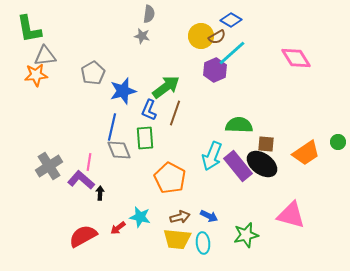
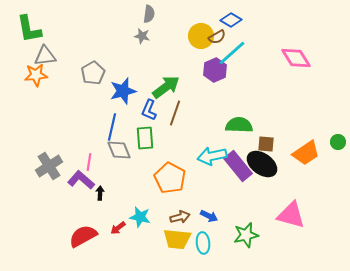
cyan arrow: rotated 56 degrees clockwise
